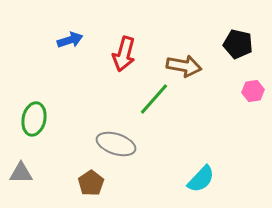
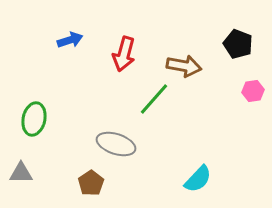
black pentagon: rotated 8 degrees clockwise
cyan semicircle: moved 3 px left
